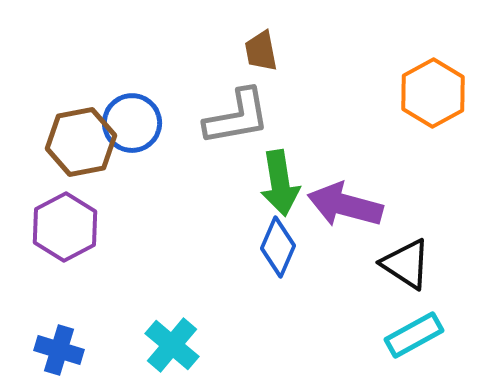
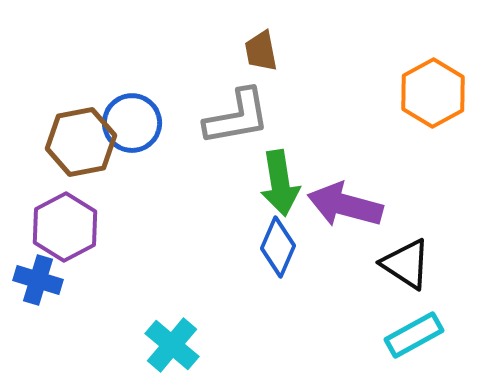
blue cross: moved 21 px left, 70 px up
